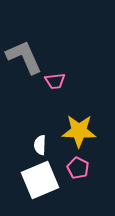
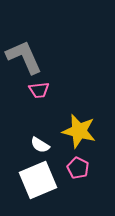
pink trapezoid: moved 16 px left, 9 px down
yellow star: rotated 12 degrees clockwise
white semicircle: rotated 60 degrees counterclockwise
white square: moved 2 px left
